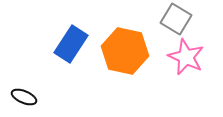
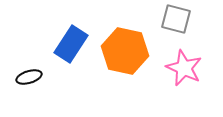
gray square: rotated 16 degrees counterclockwise
pink star: moved 2 px left, 11 px down
black ellipse: moved 5 px right, 20 px up; rotated 40 degrees counterclockwise
